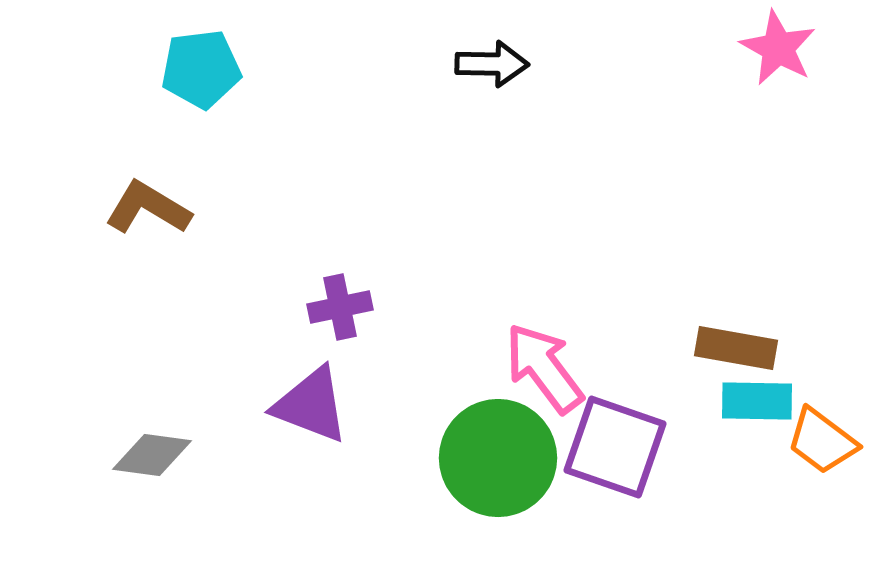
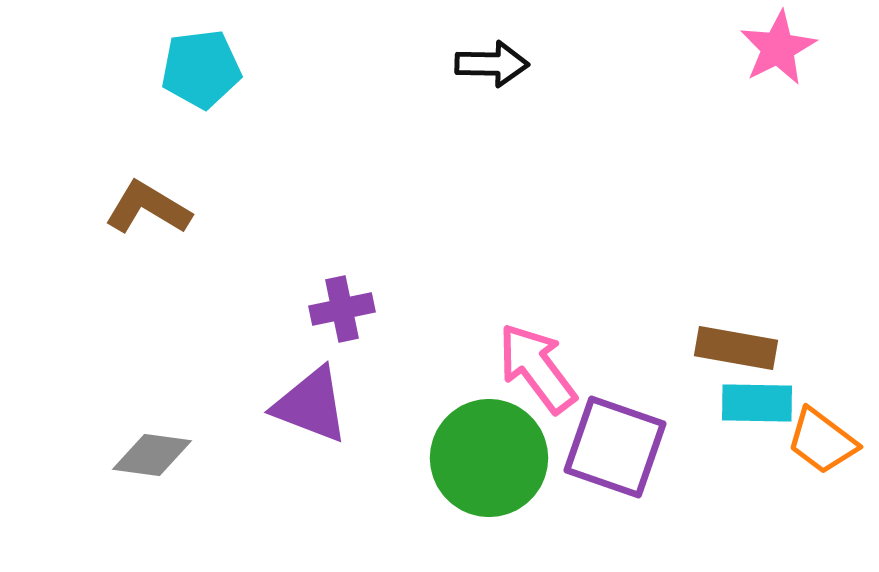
pink star: rotated 16 degrees clockwise
purple cross: moved 2 px right, 2 px down
pink arrow: moved 7 px left
cyan rectangle: moved 2 px down
green circle: moved 9 px left
